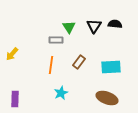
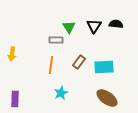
black semicircle: moved 1 px right
yellow arrow: rotated 32 degrees counterclockwise
cyan rectangle: moved 7 px left
brown ellipse: rotated 15 degrees clockwise
